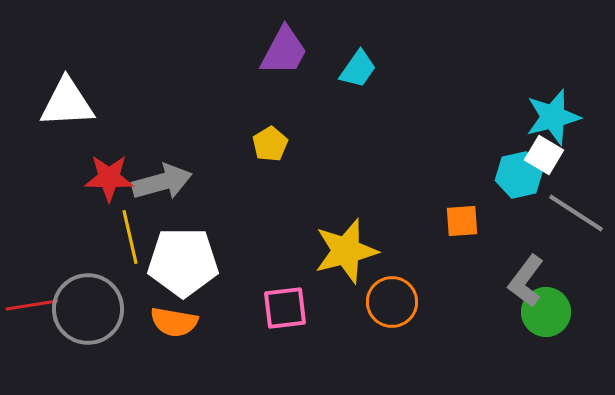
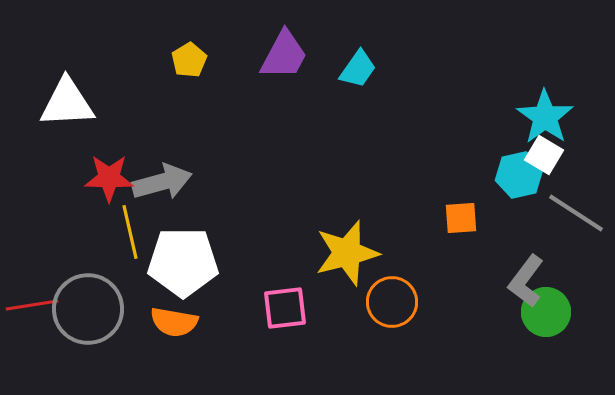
purple trapezoid: moved 4 px down
cyan star: moved 8 px left; rotated 22 degrees counterclockwise
yellow pentagon: moved 81 px left, 84 px up
orange square: moved 1 px left, 3 px up
yellow line: moved 5 px up
yellow star: moved 1 px right, 2 px down
